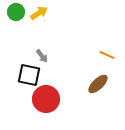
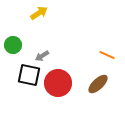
green circle: moved 3 px left, 33 px down
gray arrow: rotated 96 degrees clockwise
red circle: moved 12 px right, 16 px up
